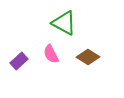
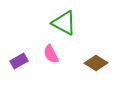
brown diamond: moved 8 px right, 6 px down
purple rectangle: rotated 12 degrees clockwise
